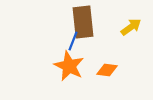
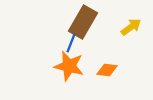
brown rectangle: rotated 36 degrees clockwise
blue line: moved 2 px left, 2 px down
orange star: rotated 12 degrees counterclockwise
